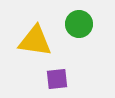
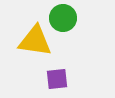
green circle: moved 16 px left, 6 px up
